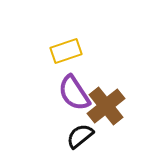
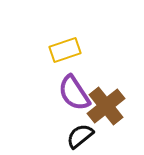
yellow rectangle: moved 1 px left, 1 px up
